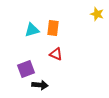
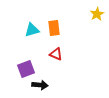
yellow star: rotated 24 degrees clockwise
orange rectangle: moved 1 px right; rotated 14 degrees counterclockwise
